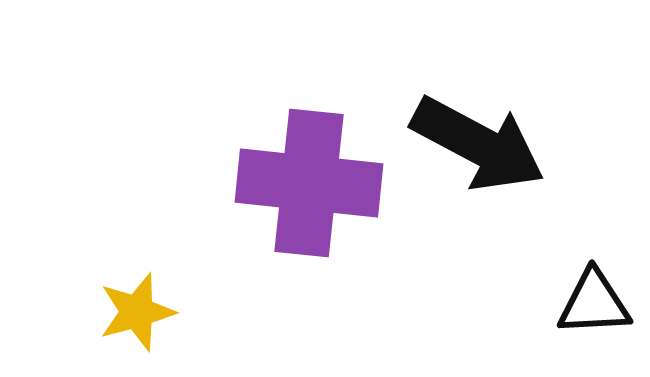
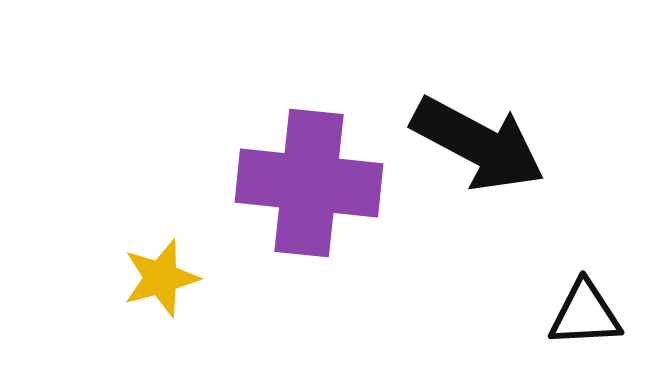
black triangle: moved 9 px left, 11 px down
yellow star: moved 24 px right, 34 px up
